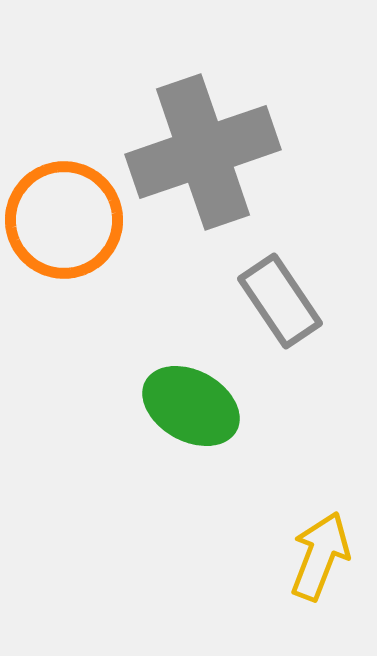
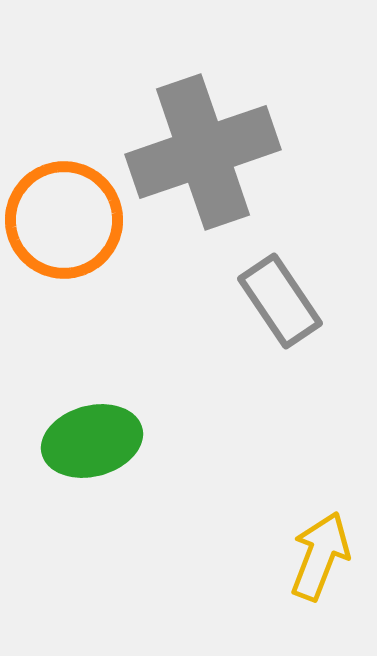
green ellipse: moved 99 px left, 35 px down; rotated 44 degrees counterclockwise
